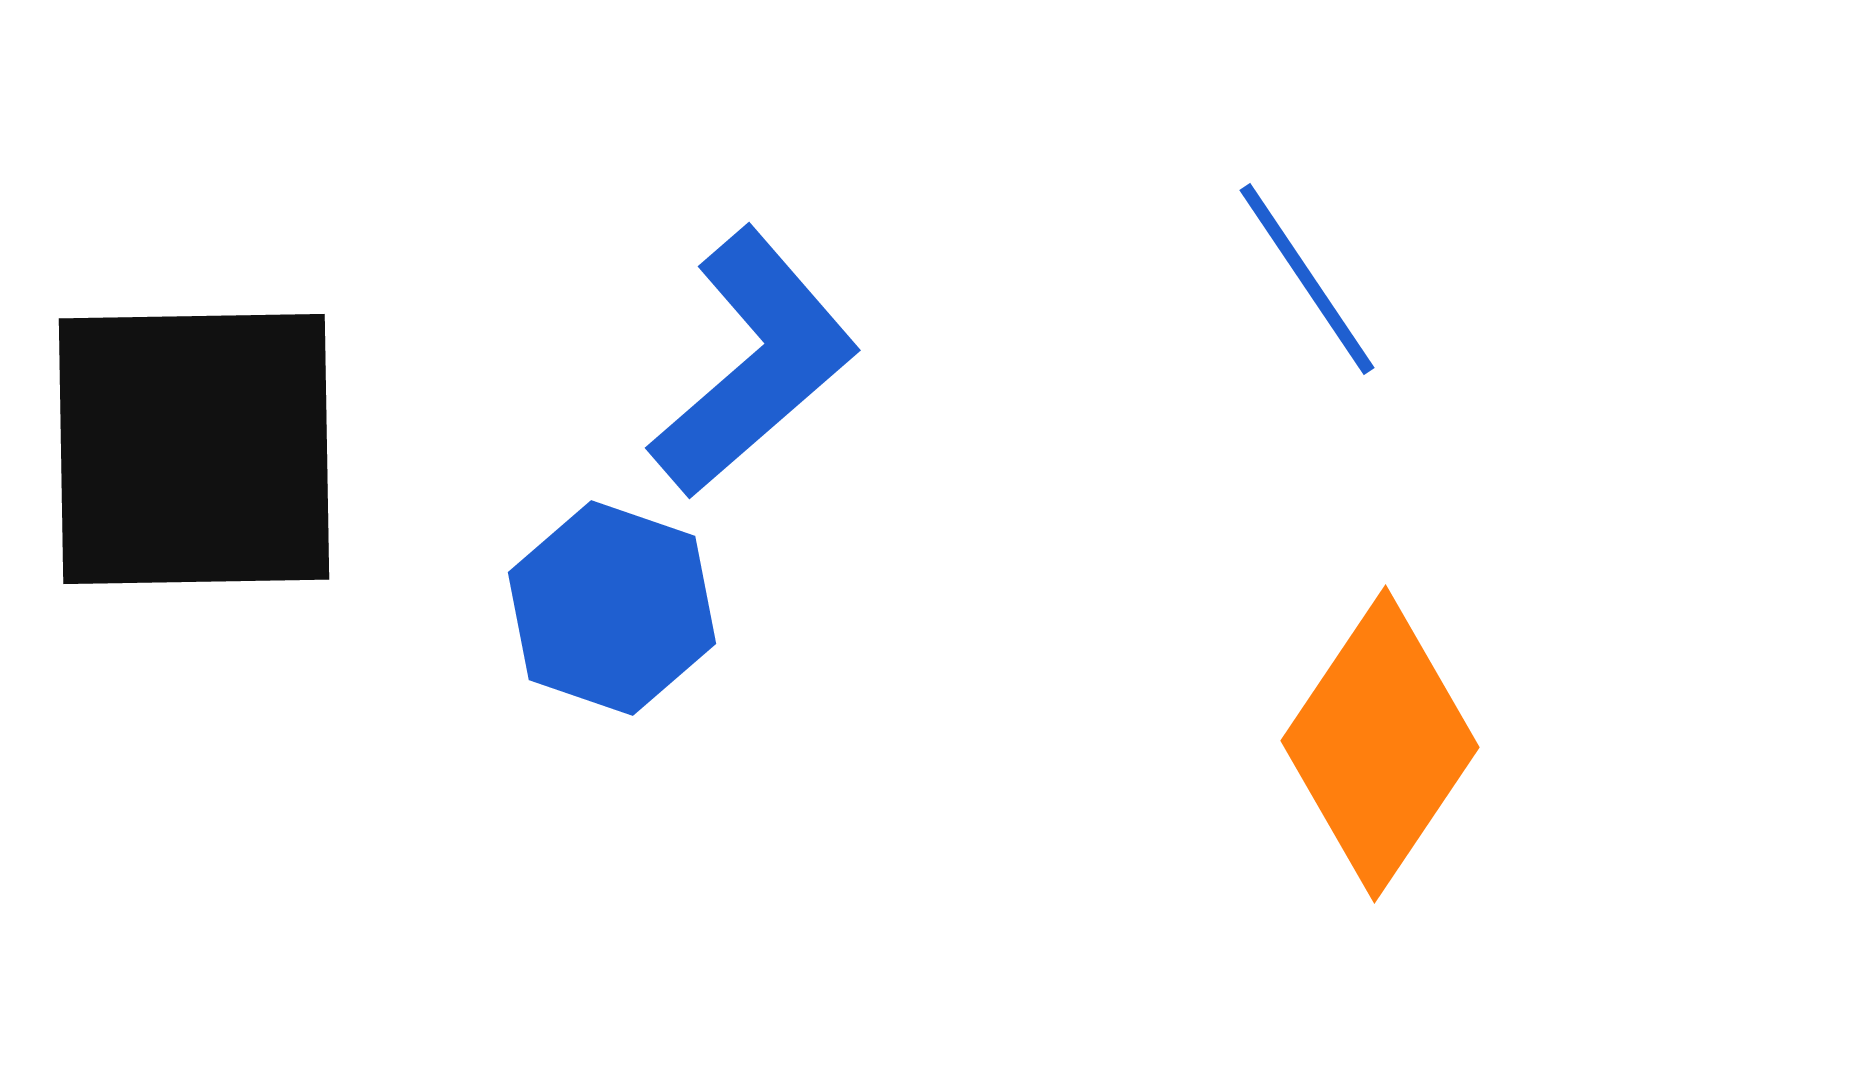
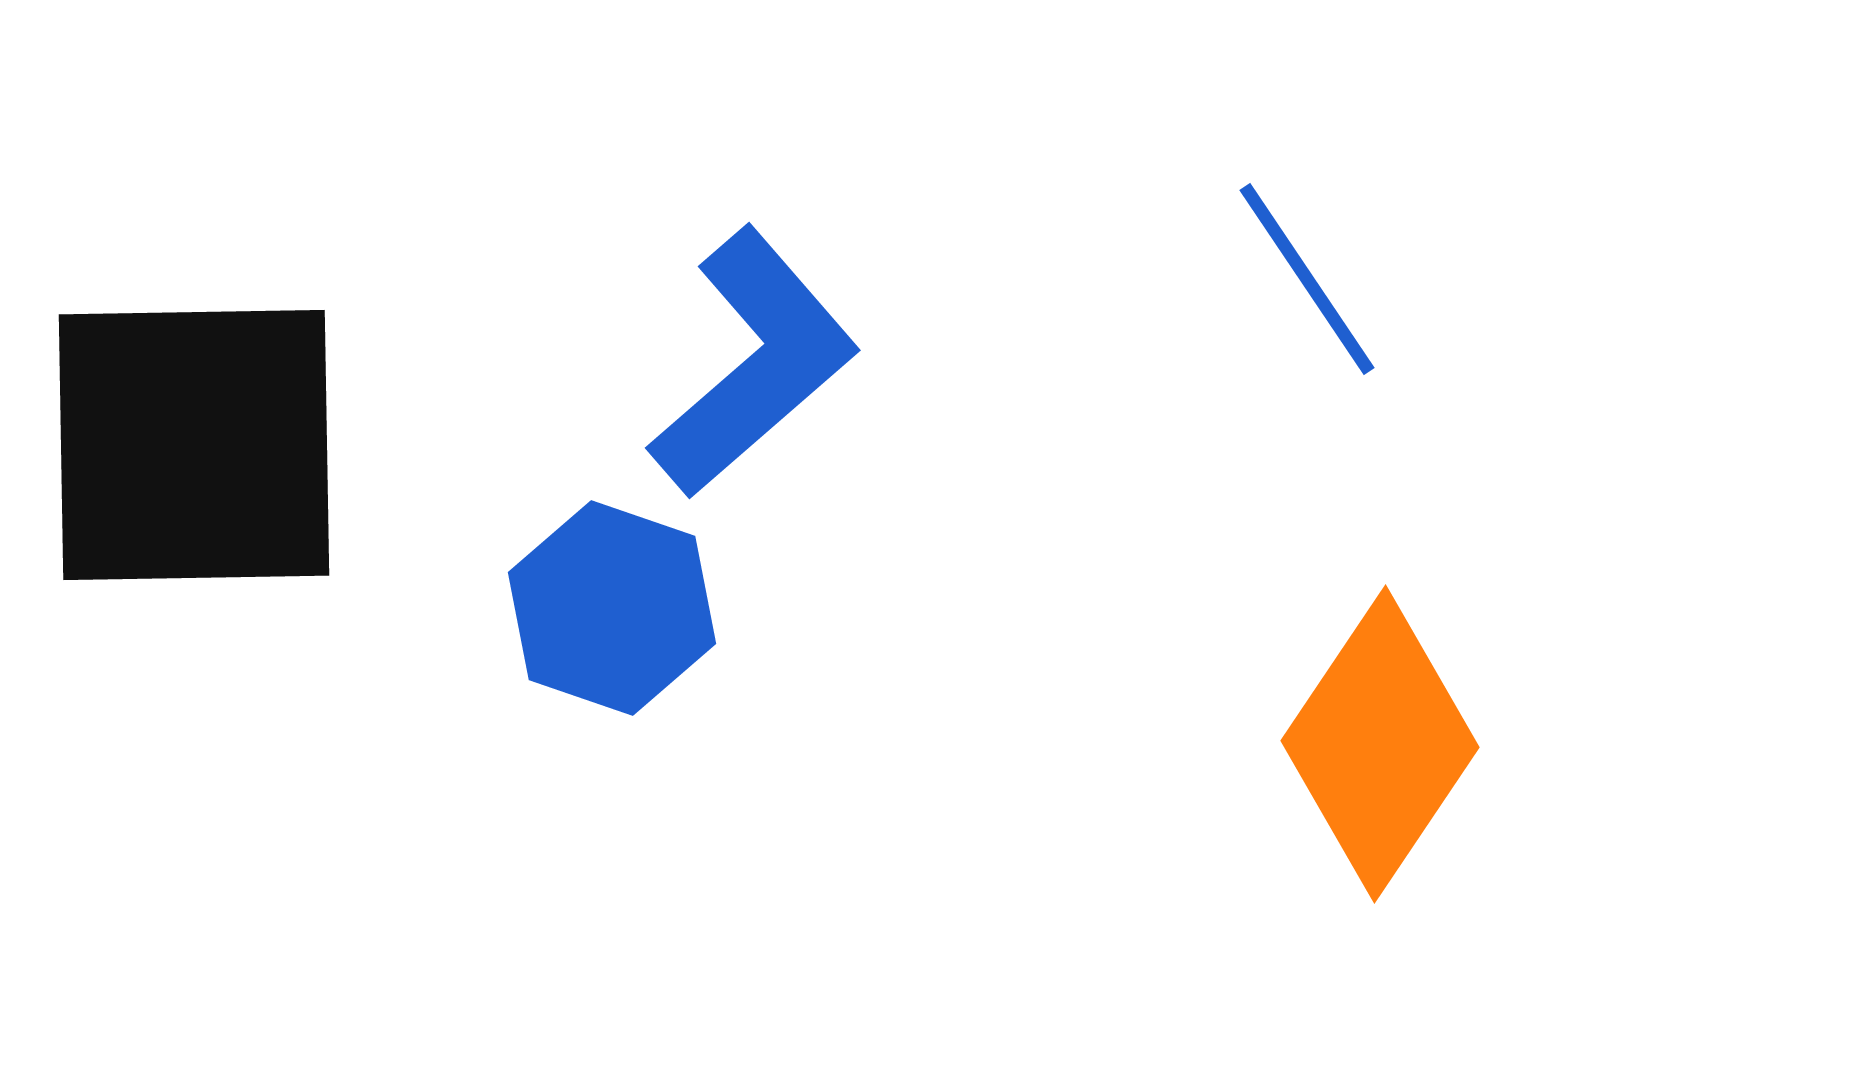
black square: moved 4 px up
